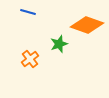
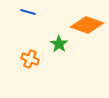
green star: rotated 18 degrees counterclockwise
orange cross: rotated 30 degrees counterclockwise
